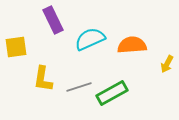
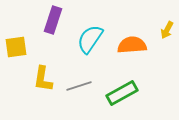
purple rectangle: rotated 44 degrees clockwise
cyan semicircle: rotated 32 degrees counterclockwise
yellow arrow: moved 34 px up
gray line: moved 1 px up
green rectangle: moved 10 px right
